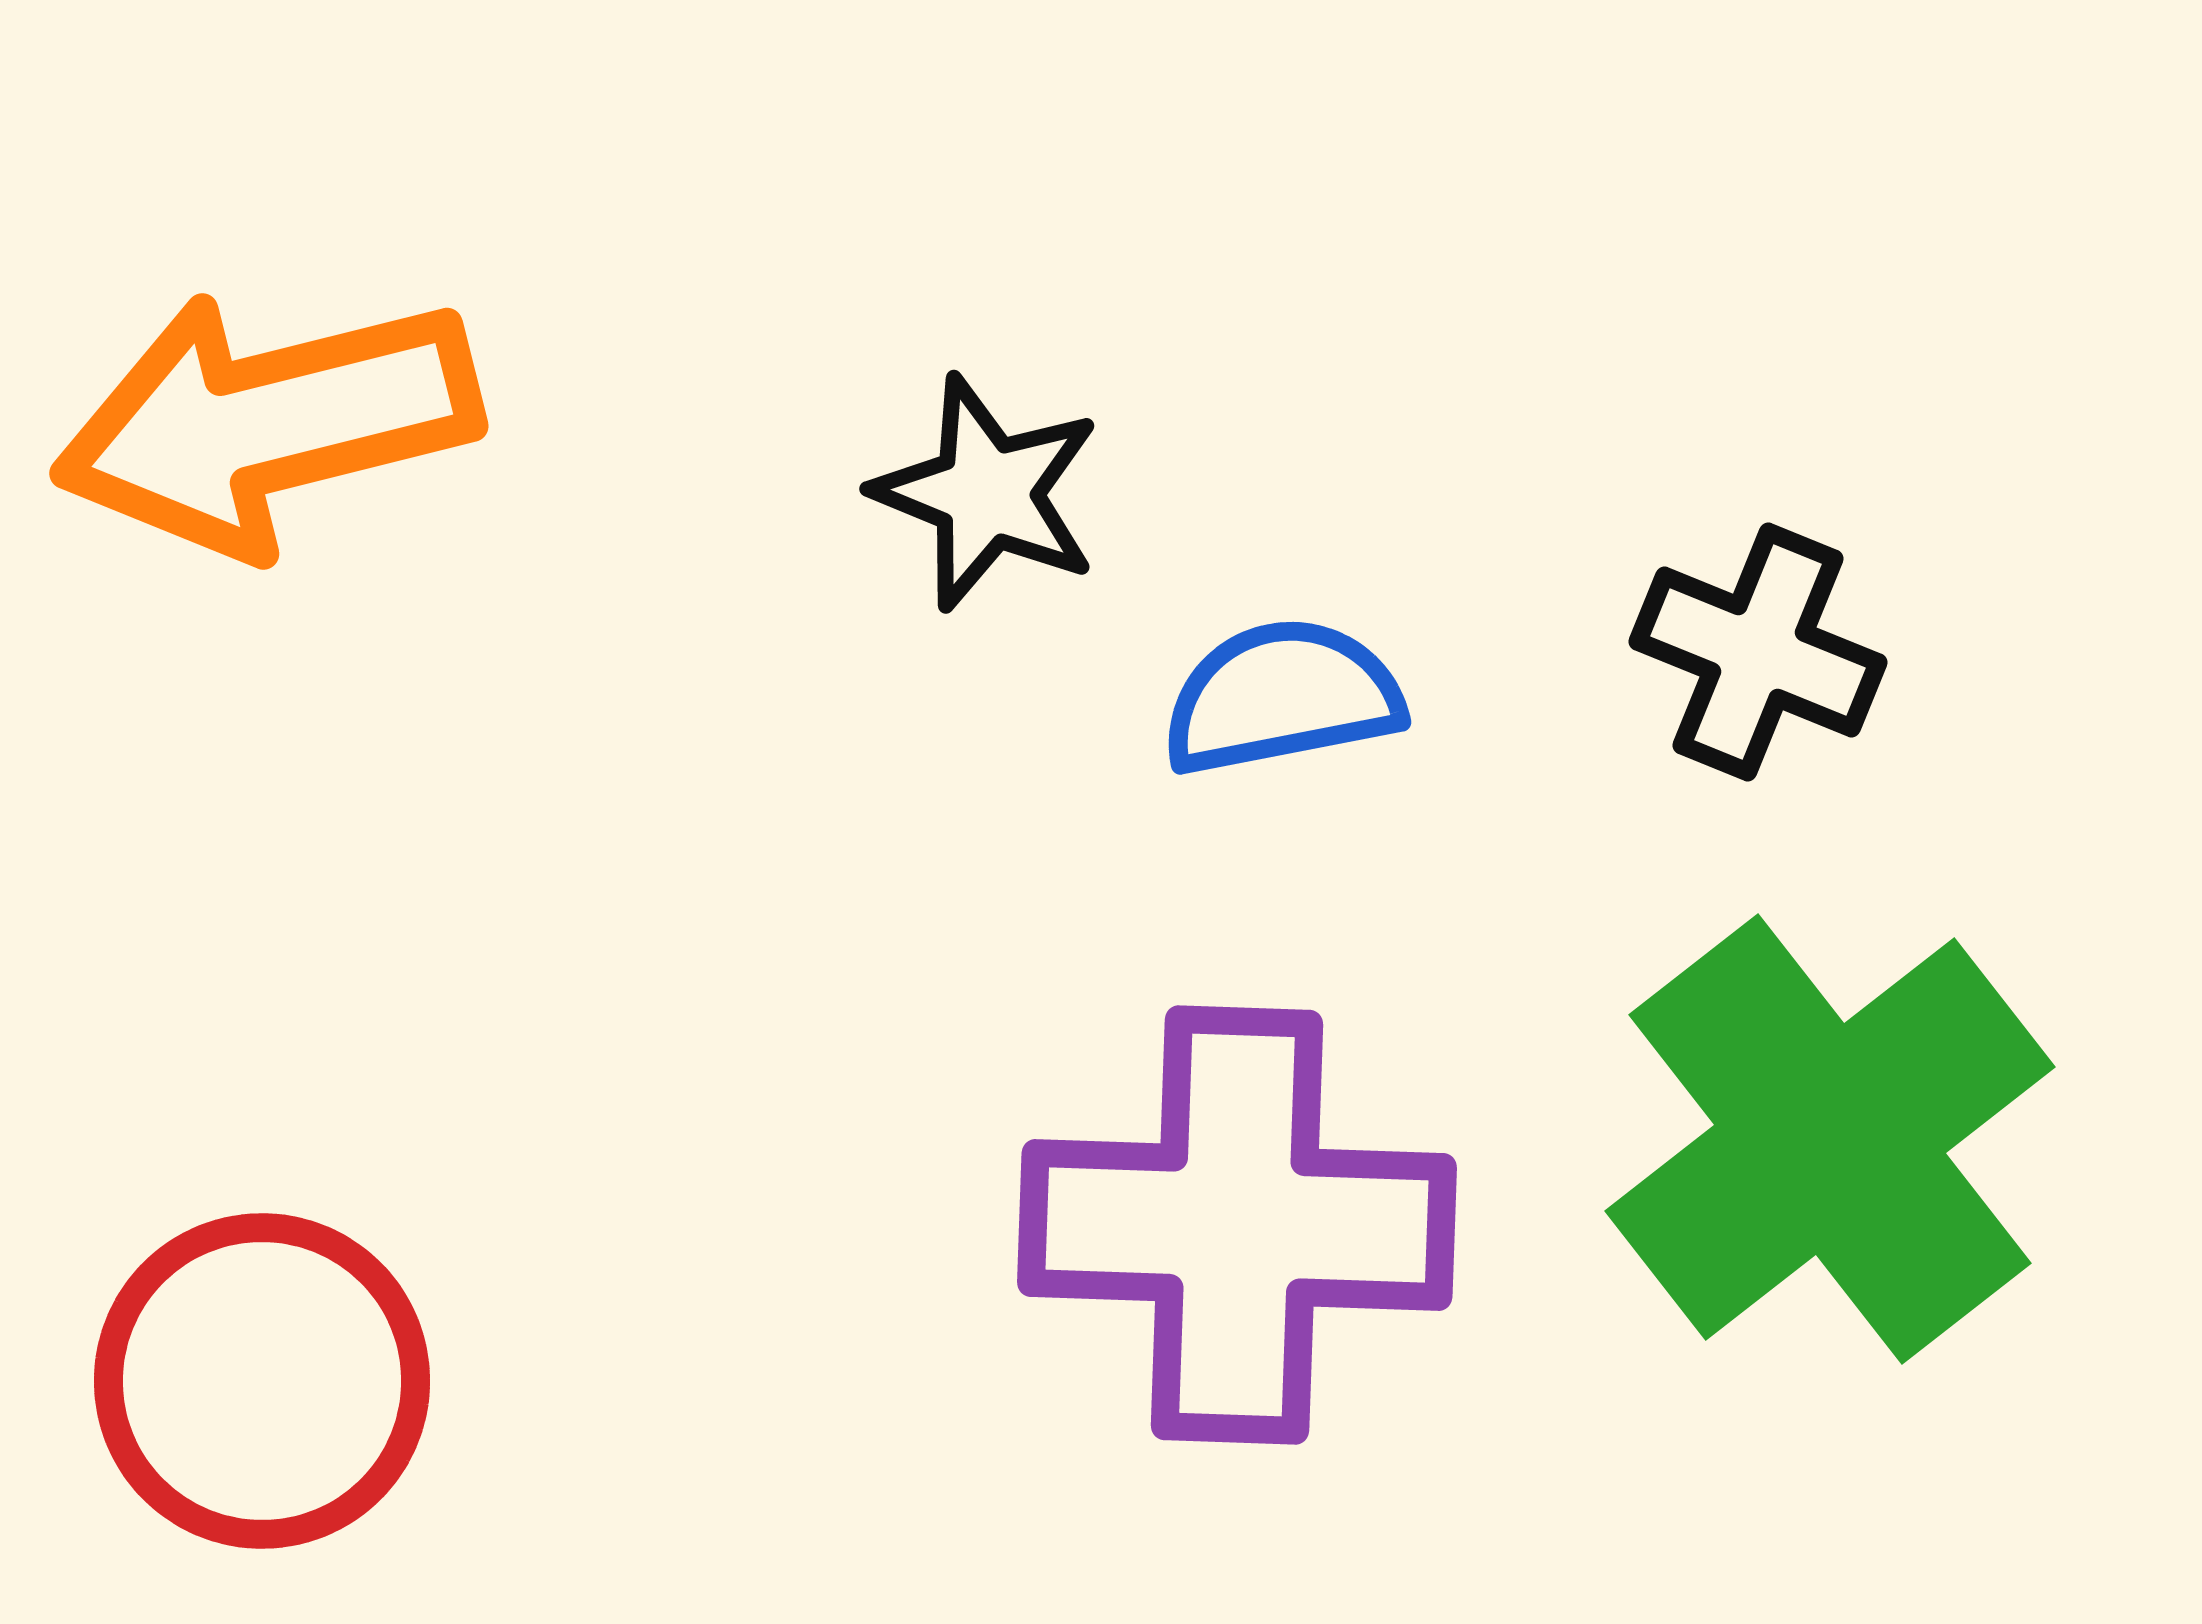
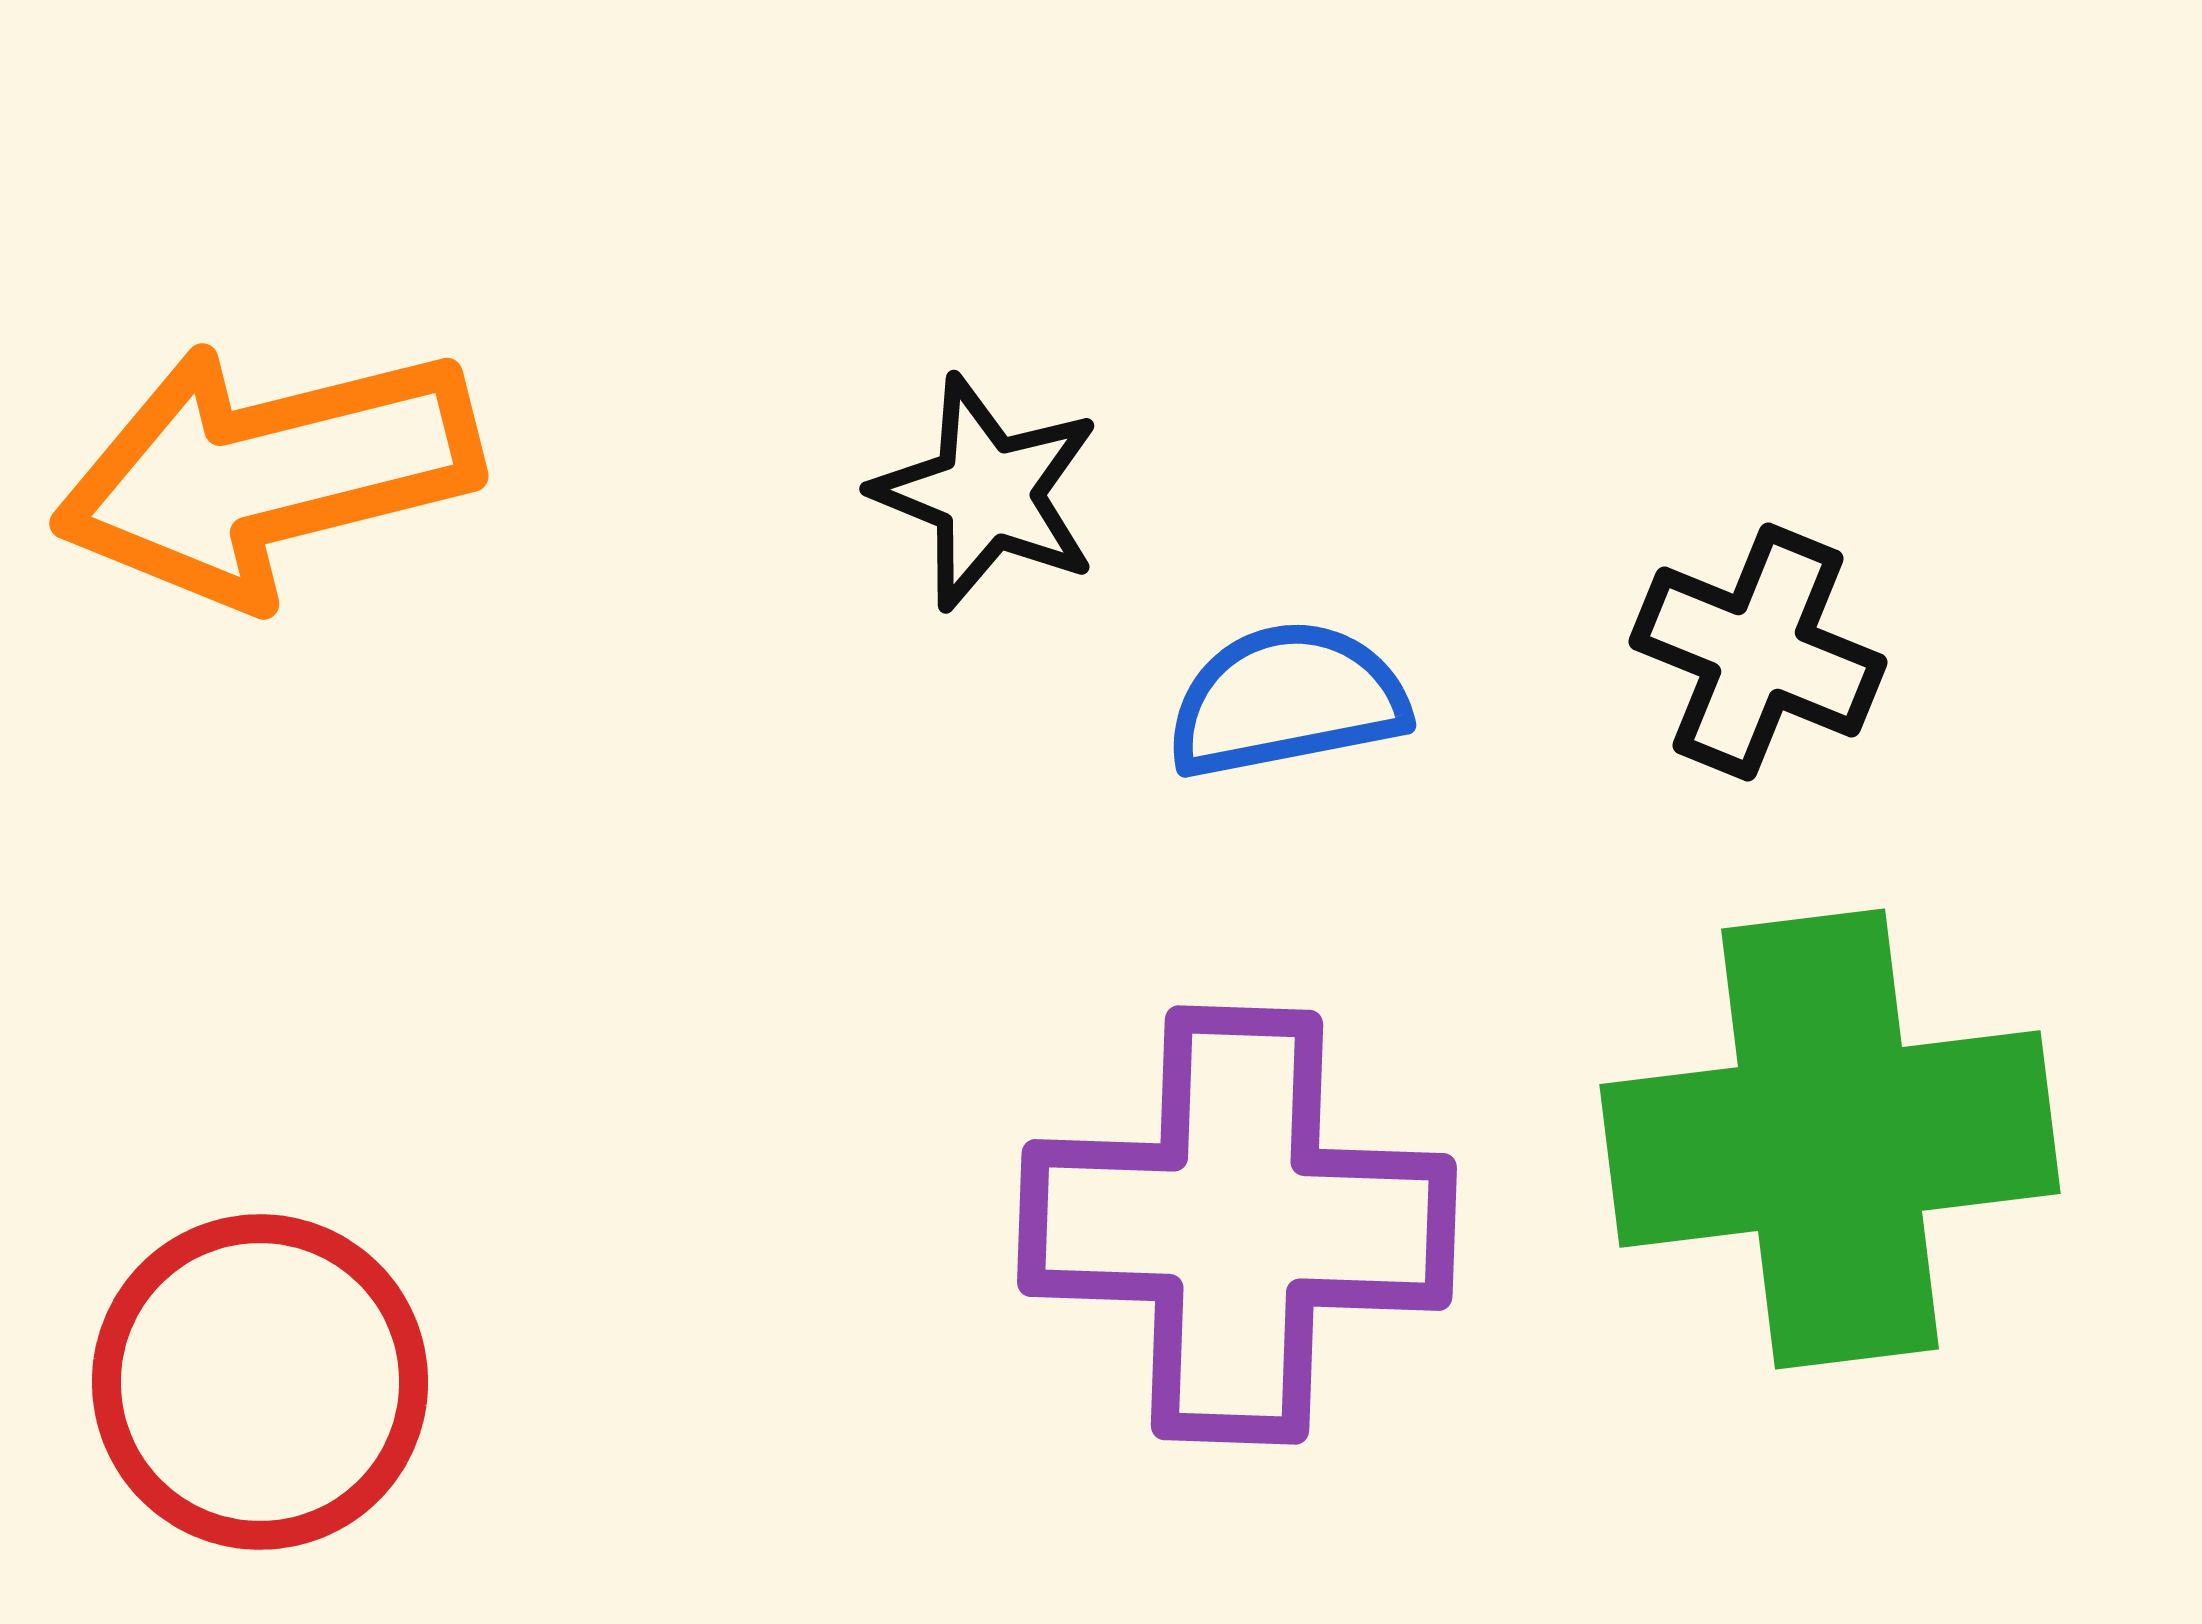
orange arrow: moved 50 px down
blue semicircle: moved 5 px right, 3 px down
green cross: rotated 31 degrees clockwise
red circle: moved 2 px left, 1 px down
